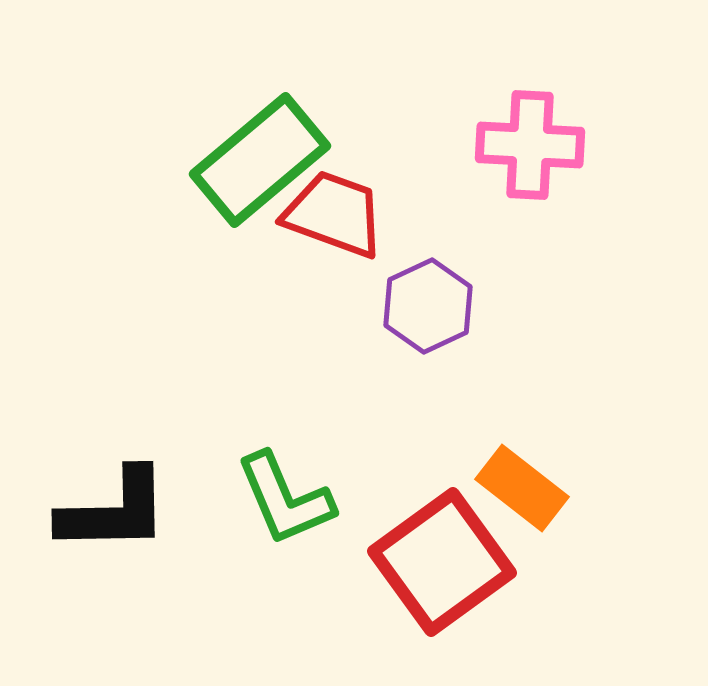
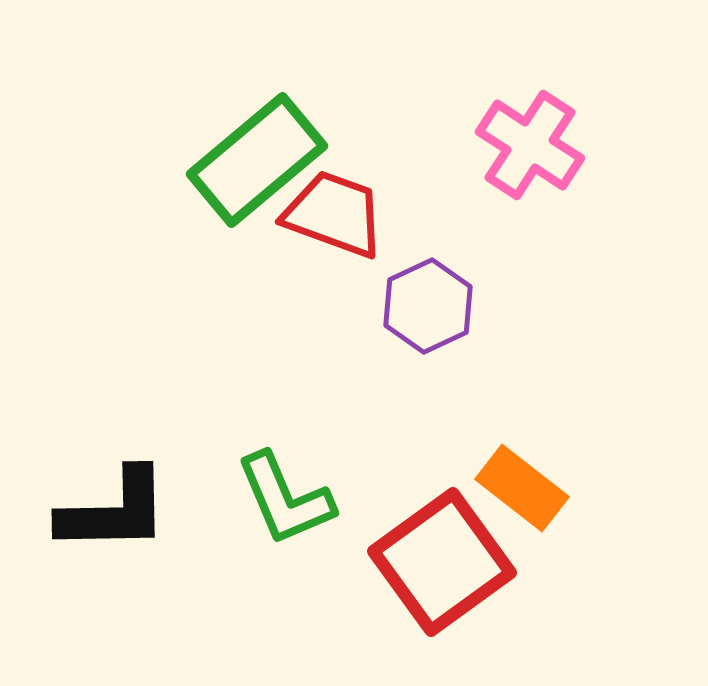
pink cross: rotated 30 degrees clockwise
green rectangle: moved 3 px left
